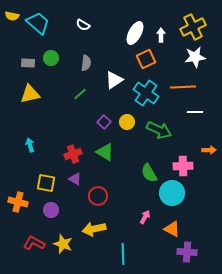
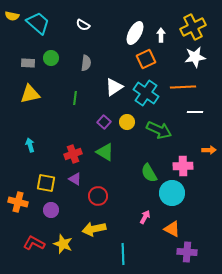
white triangle: moved 7 px down
green line: moved 5 px left, 4 px down; rotated 40 degrees counterclockwise
